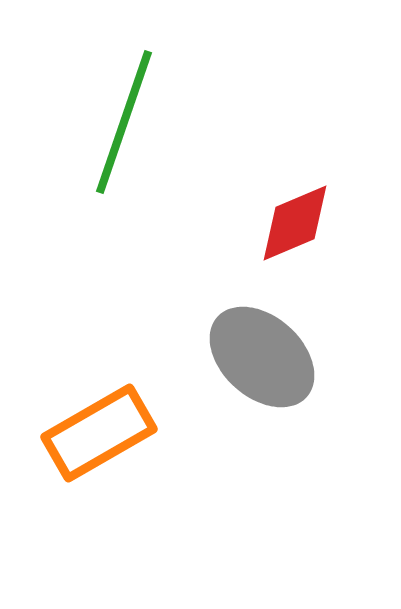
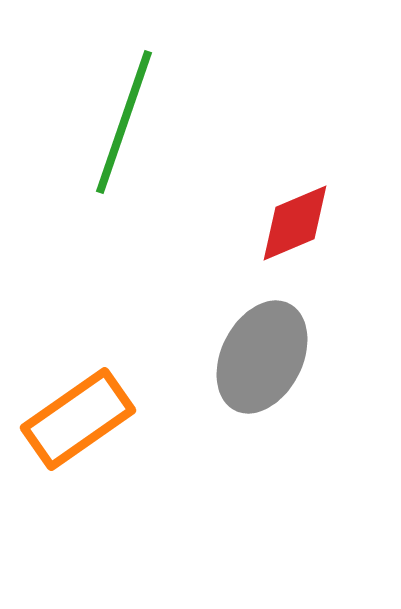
gray ellipse: rotated 75 degrees clockwise
orange rectangle: moved 21 px left, 14 px up; rotated 5 degrees counterclockwise
